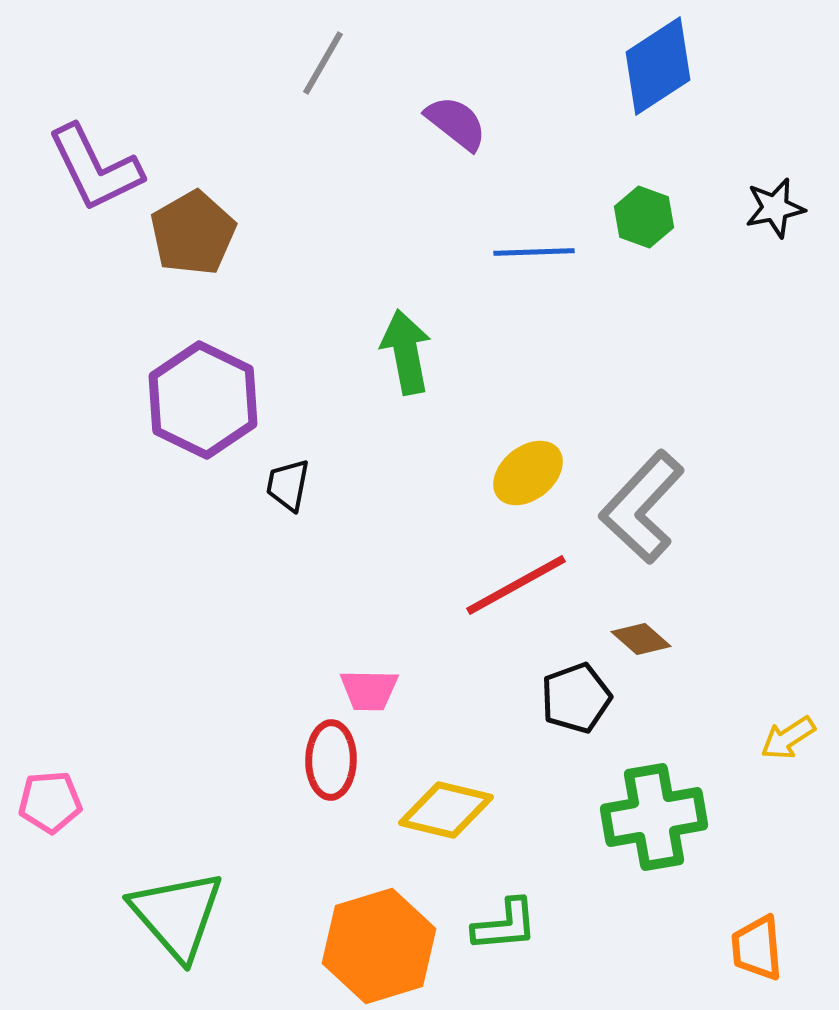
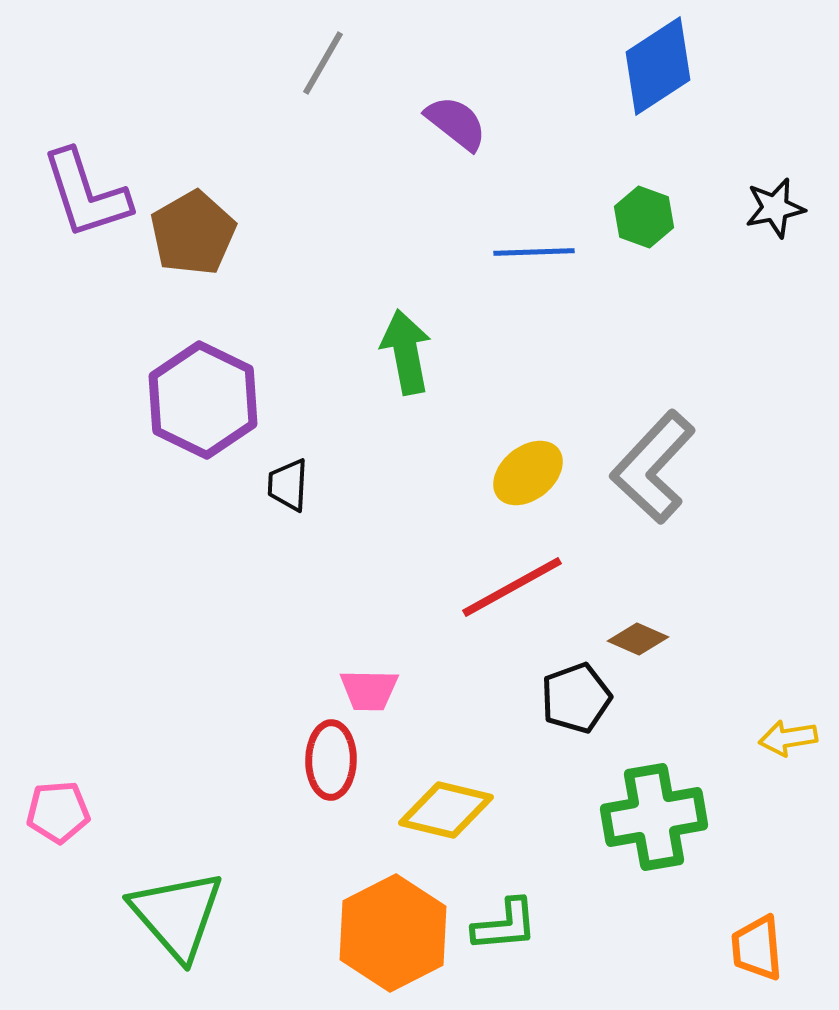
purple L-shape: moved 9 px left, 26 px down; rotated 8 degrees clockwise
black trapezoid: rotated 8 degrees counterclockwise
gray L-shape: moved 11 px right, 40 px up
red line: moved 4 px left, 2 px down
brown diamond: moved 3 px left; rotated 18 degrees counterclockwise
yellow arrow: rotated 24 degrees clockwise
pink pentagon: moved 8 px right, 10 px down
orange hexagon: moved 14 px right, 13 px up; rotated 10 degrees counterclockwise
